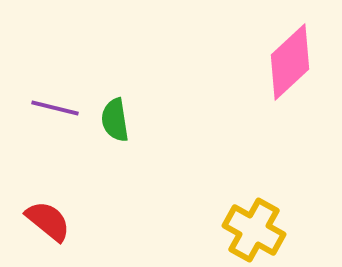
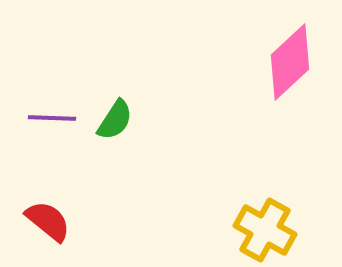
purple line: moved 3 px left, 10 px down; rotated 12 degrees counterclockwise
green semicircle: rotated 138 degrees counterclockwise
yellow cross: moved 11 px right
